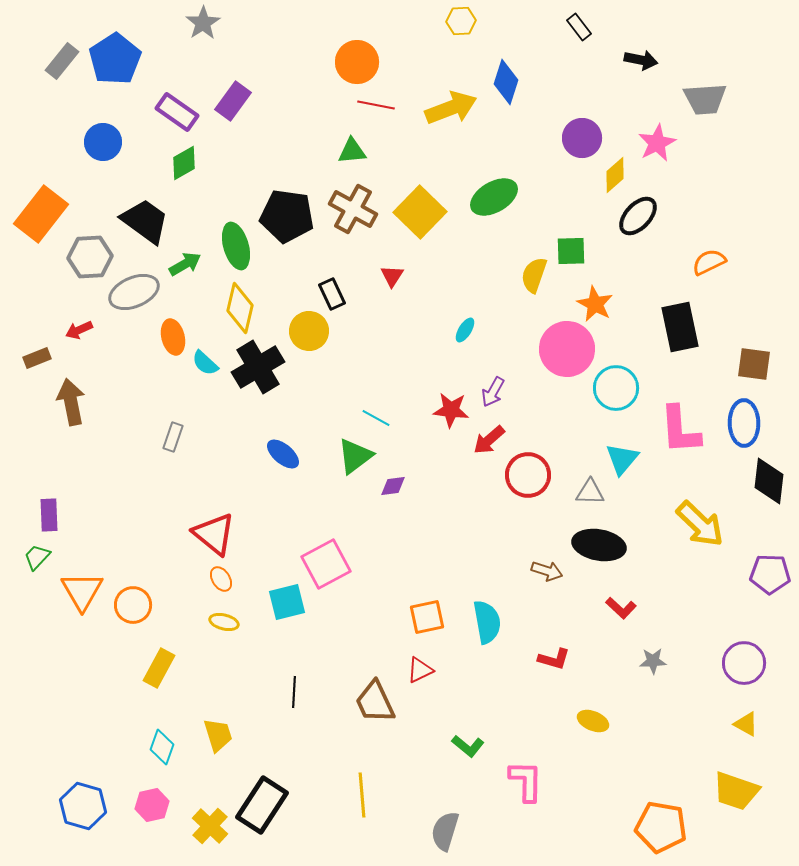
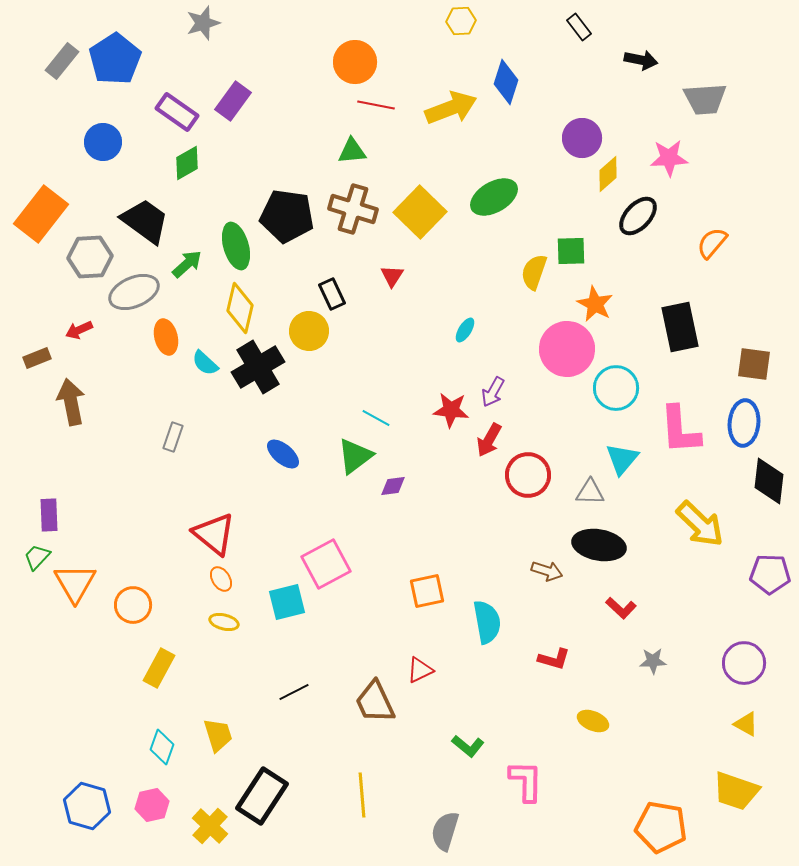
gray star at (203, 23): rotated 16 degrees clockwise
orange circle at (357, 62): moved 2 px left
pink star at (657, 143): moved 12 px right, 15 px down; rotated 24 degrees clockwise
green diamond at (184, 163): moved 3 px right
yellow diamond at (615, 175): moved 7 px left, 1 px up
brown cross at (353, 209): rotated 12 degrees counterclockwise
orange semicircle at (709, 262): moved 3 px right, 19 px up; rotated 24 degrees counterclockwise
green arrow at (185, 264): moved 2 px right; rotated 12 degrees counterclockwise
yellow semicircle at (534, 275): moved 3 px up
orange ellipse at (173, 337): moved 7 px left
blue ellipse at (744, 423): rotated 6 degrees clockwise
red arrow at (489, 440): rotated 20 degrees counterclockwise
orange triangle at (82, 591): moved 7 px left, 8 px up
orange square at (427, 617): moved 26 px up
black line at (294, 692): rotated 60 degrees clockwise
black rectangle at (262, 805): moved 9 px up
blue hexagon at (83, 806): moved 4 px right
